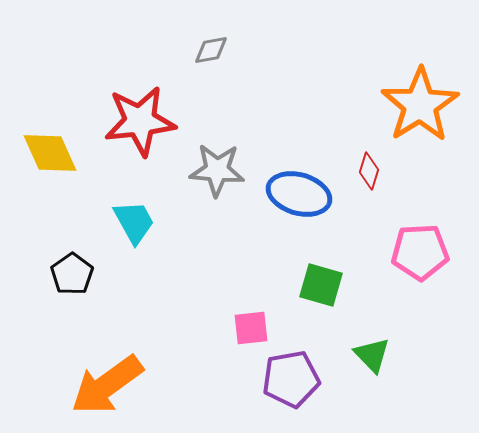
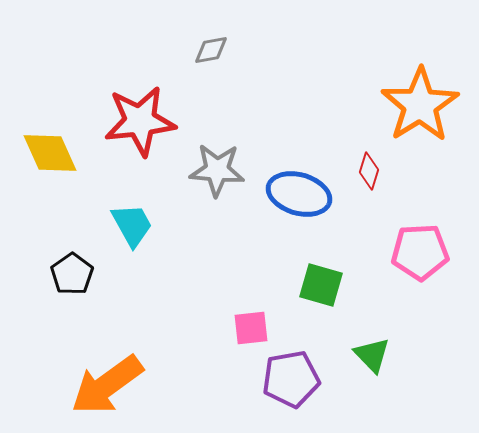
cyan trapezoid: moved 2 px left, 3 px down
